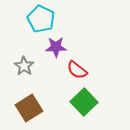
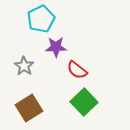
cyan pentagon: rotated 20 degrees clockwise
